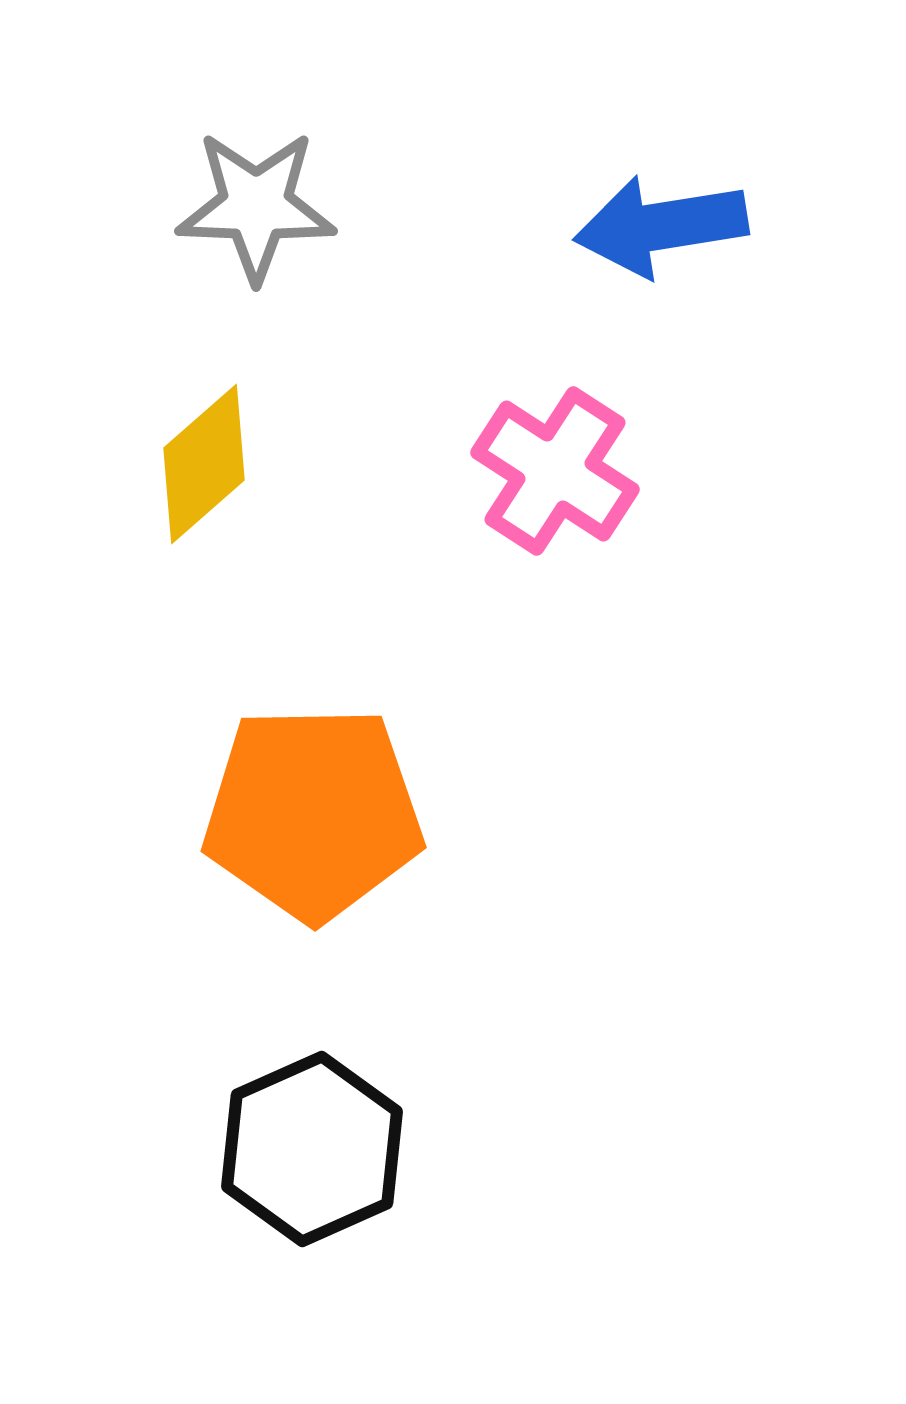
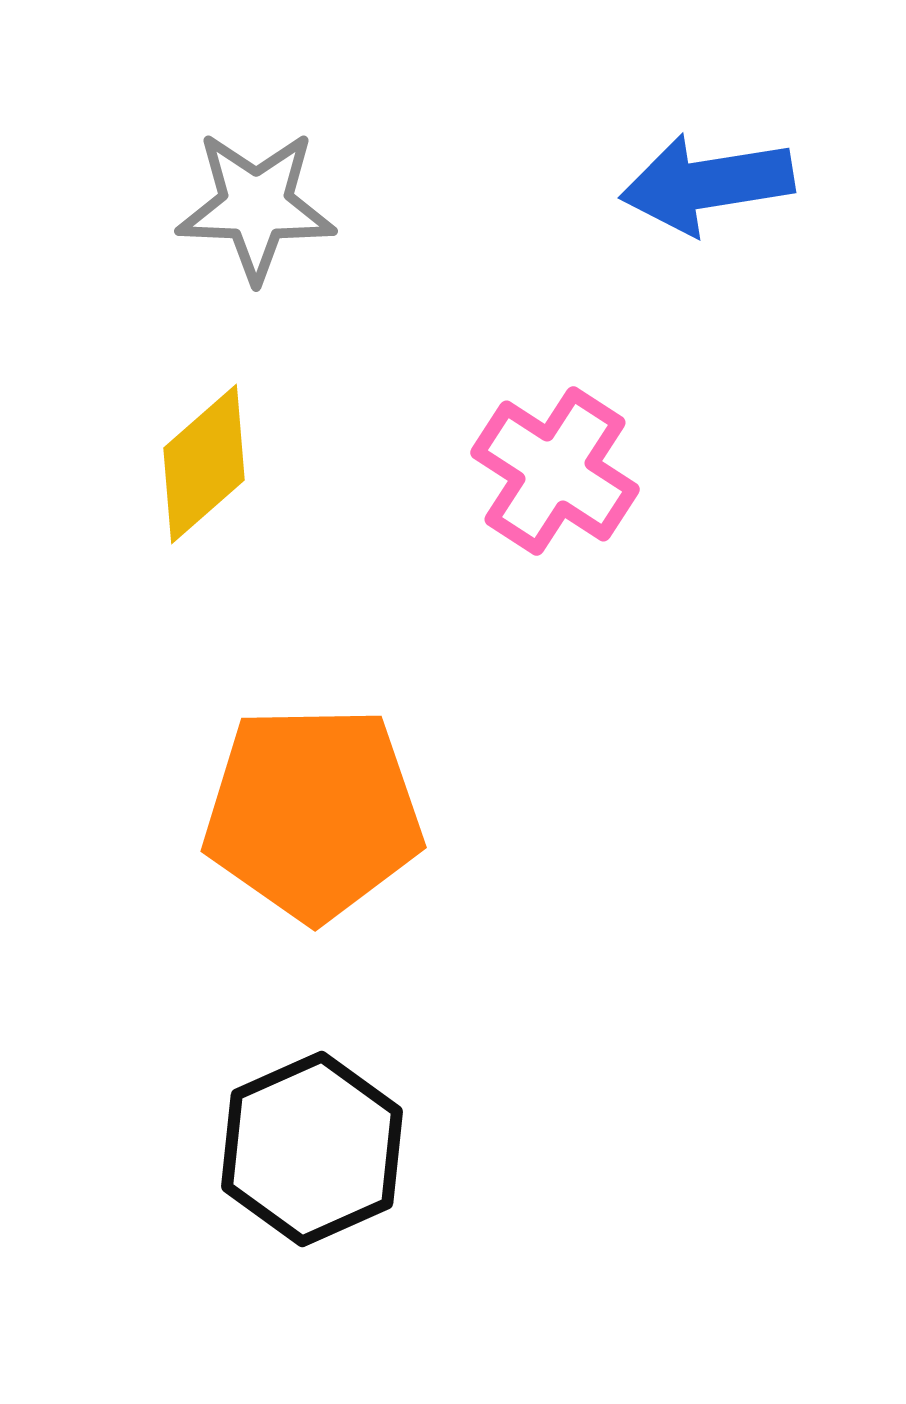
blue arrow: moved 46 px right, 42 px up
